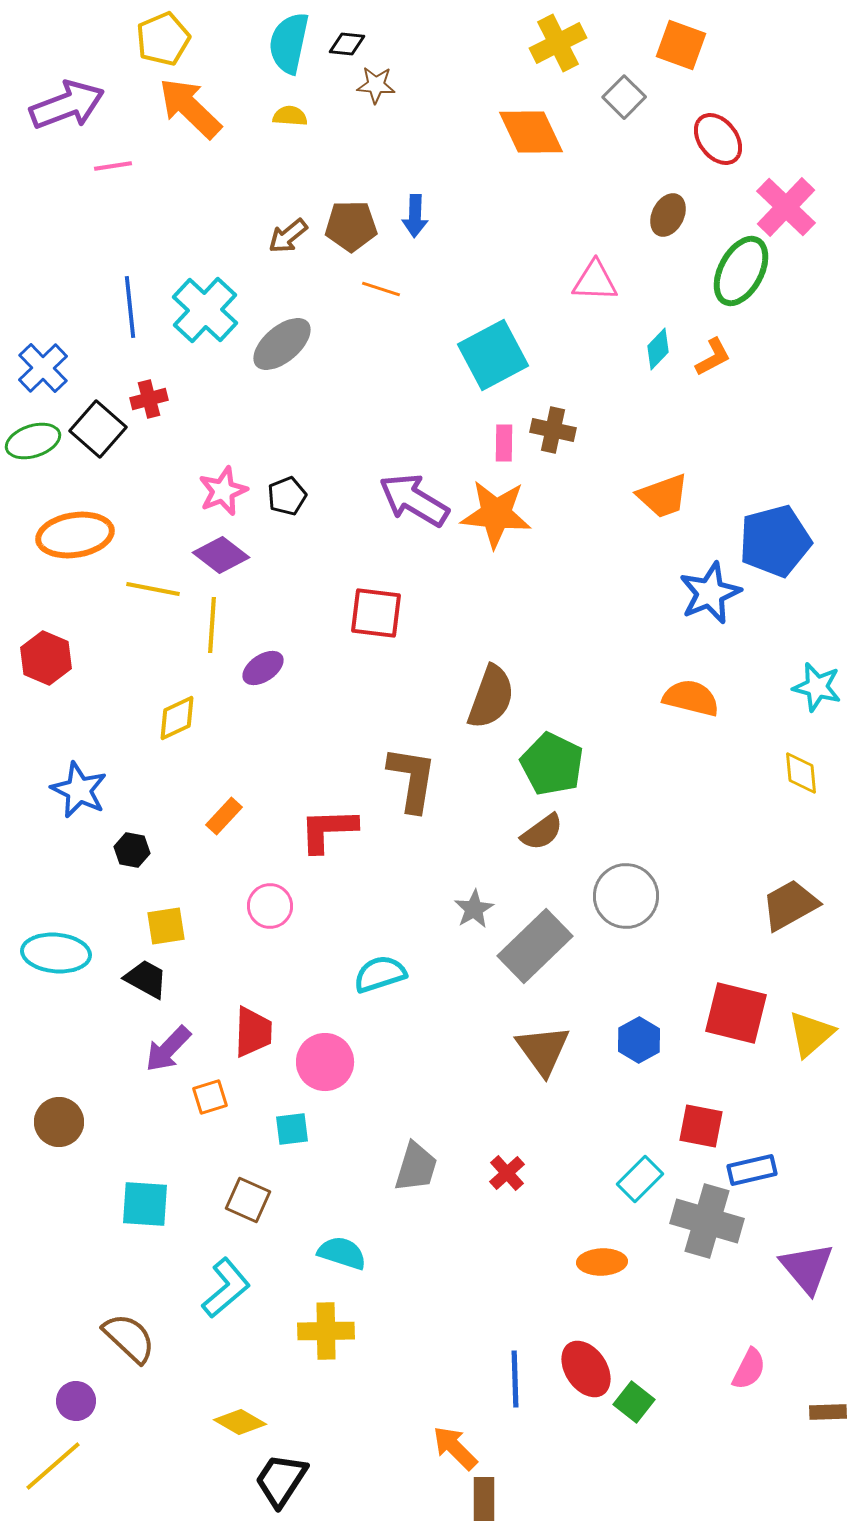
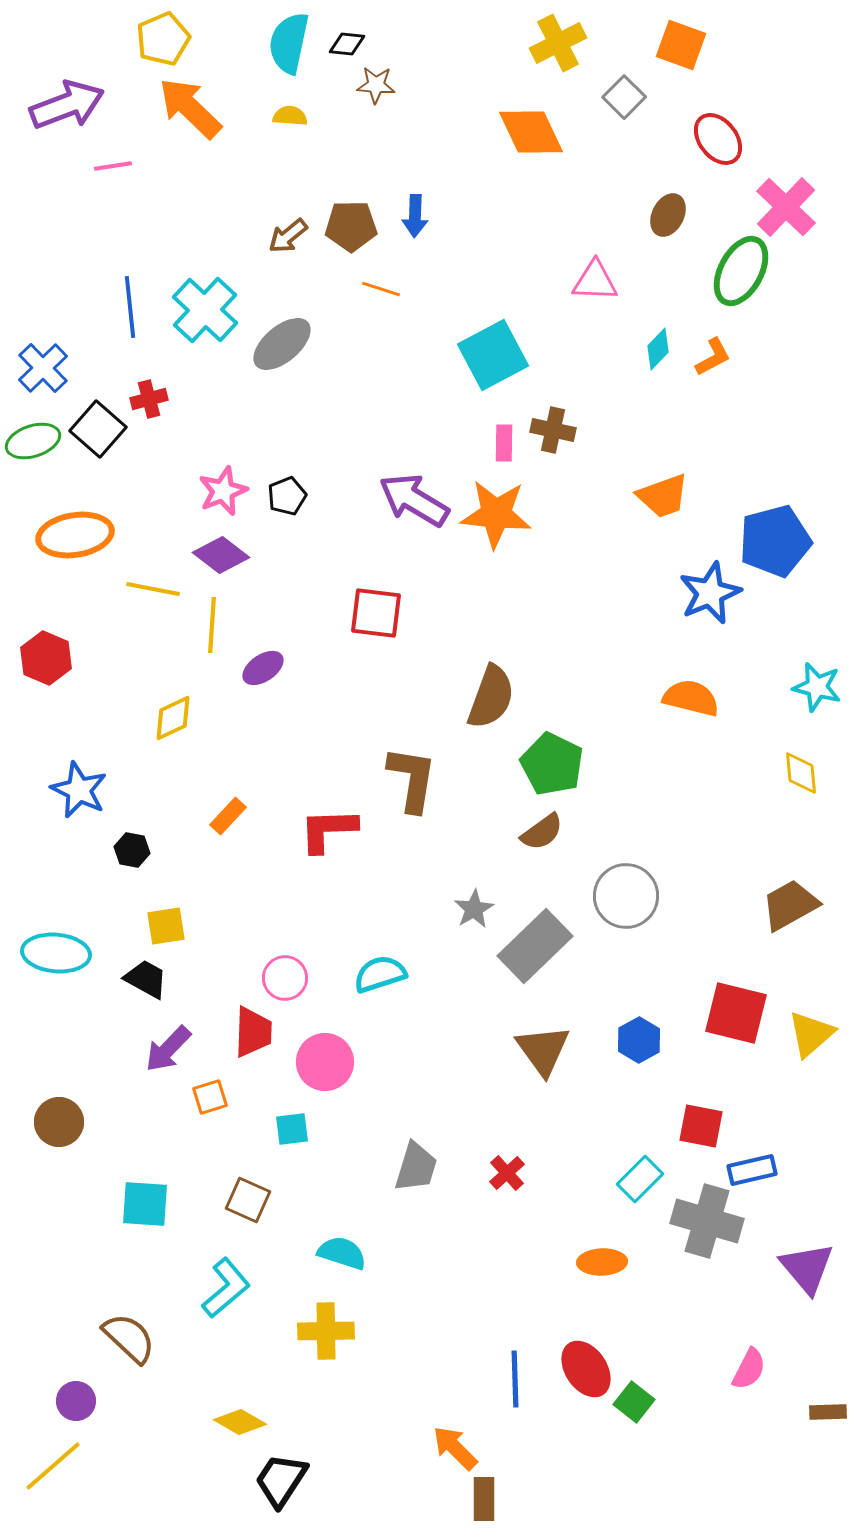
yellow diamond at (177, 718): moved 4 px left
orange rectangle at (224, 816): moved 4 px right
pink circle at (270, 906): moved 15 px right, 72 px down
